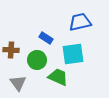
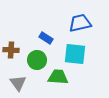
blue trapezoid: moved 1 px down
cyan square: moved 2 px right; rotated 15 degrees clockwise
green trapezoid: rotated 20 degrees counterclockwise
